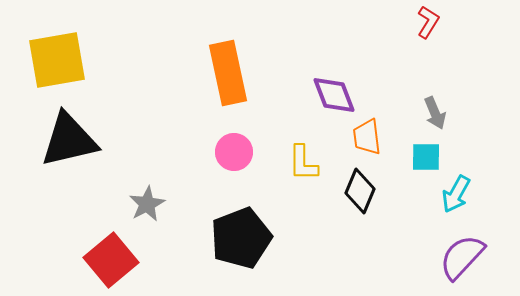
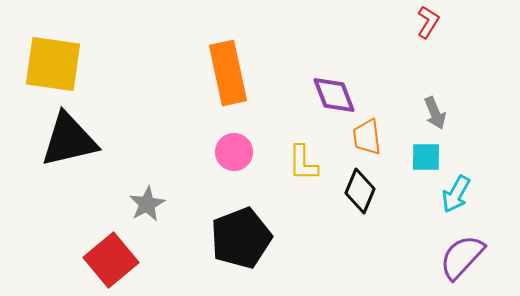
yellow square: moved 4 px left, 4 px down; rotated 18 degrees clockwise
